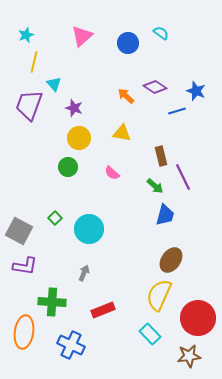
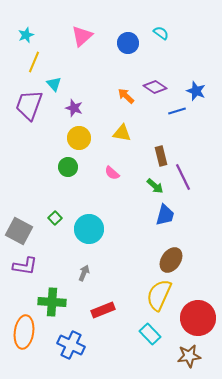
yellow line: rotated 10 degrees clockwise
